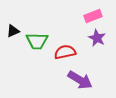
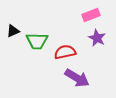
pink rectangle: moved 2 px left, 1 px up
purple arrow: moved 3 px left, 2 px up
